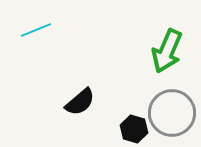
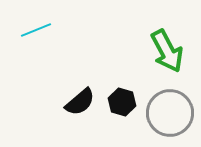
green arrow: rotated 51 degrees counterclockwise
gray circle: moved 2 px left
black hexagon: moved 12 px left, 27 px up
